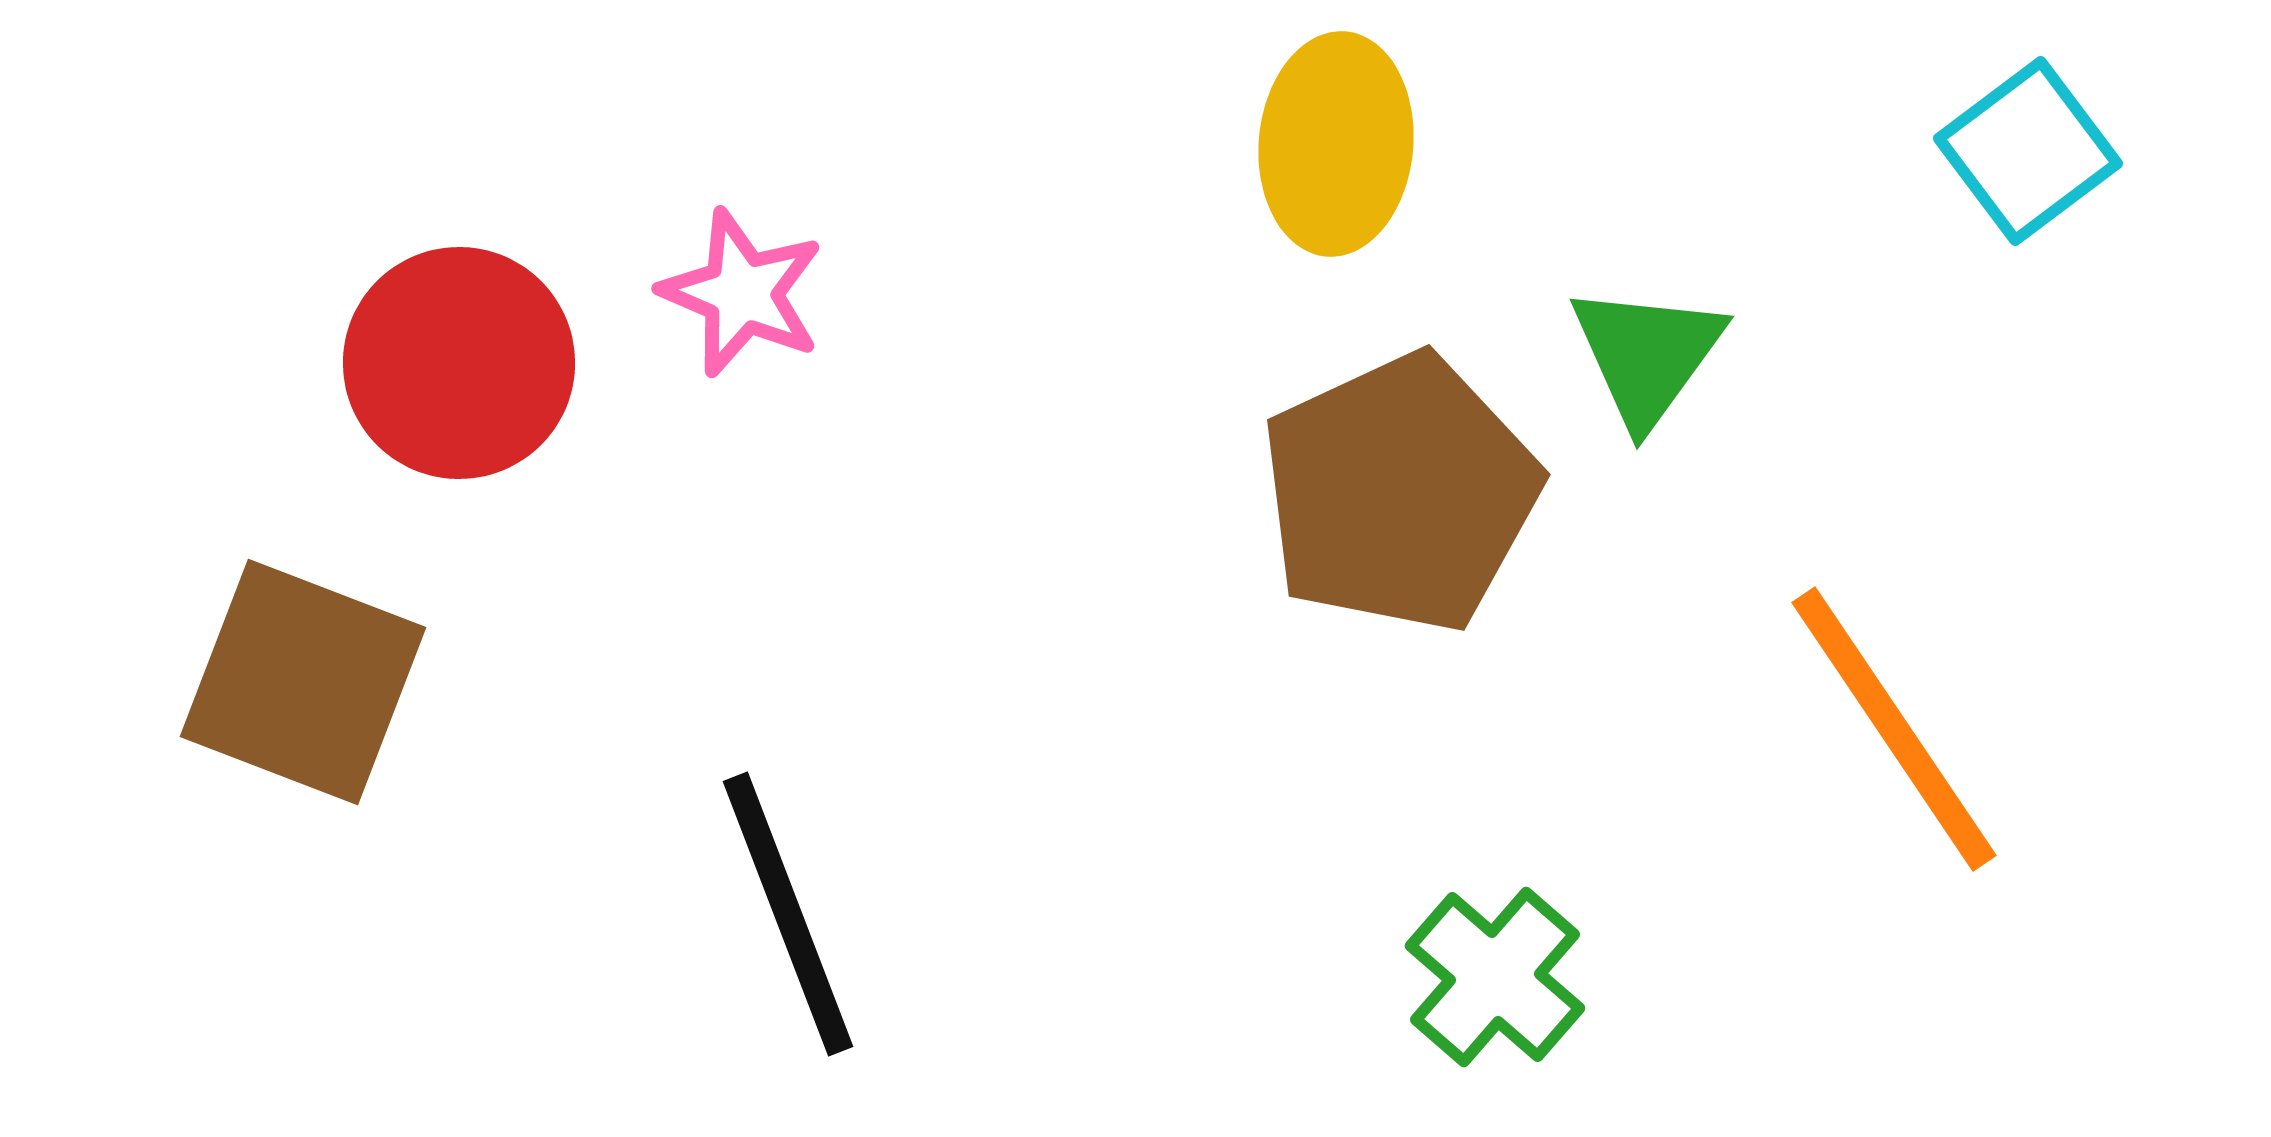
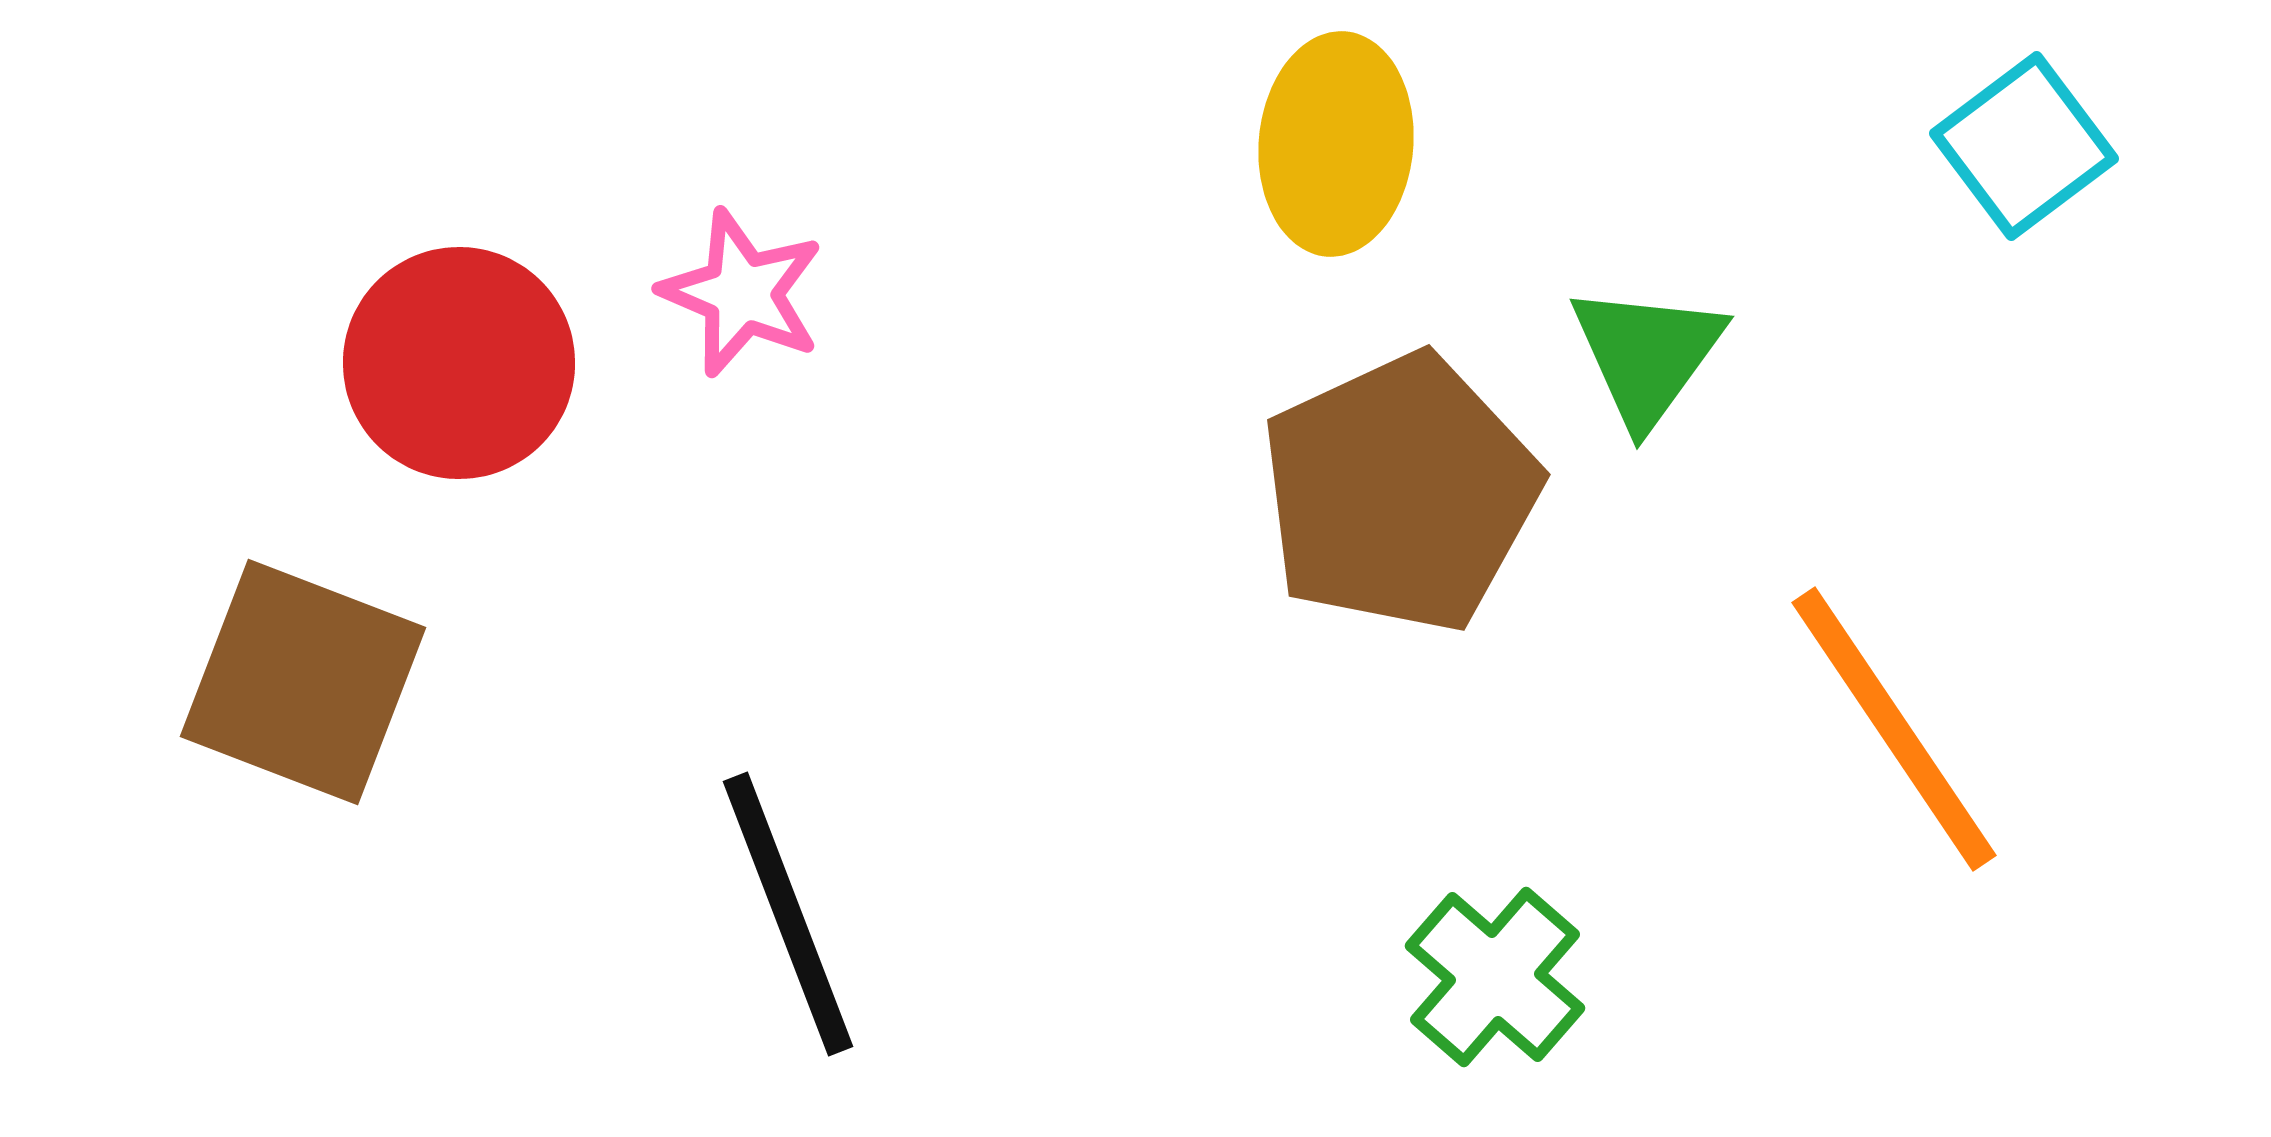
cyan square: moved 4 px left, 5 px up
